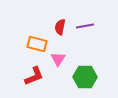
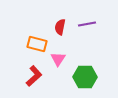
purple line: moved 2 px right, 2 px up
red L-shape: rotated 20 degrees counterclockwise
